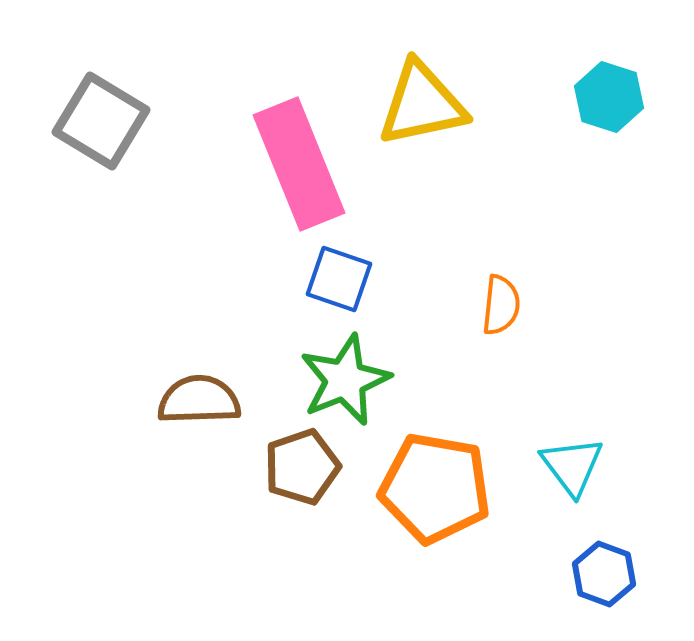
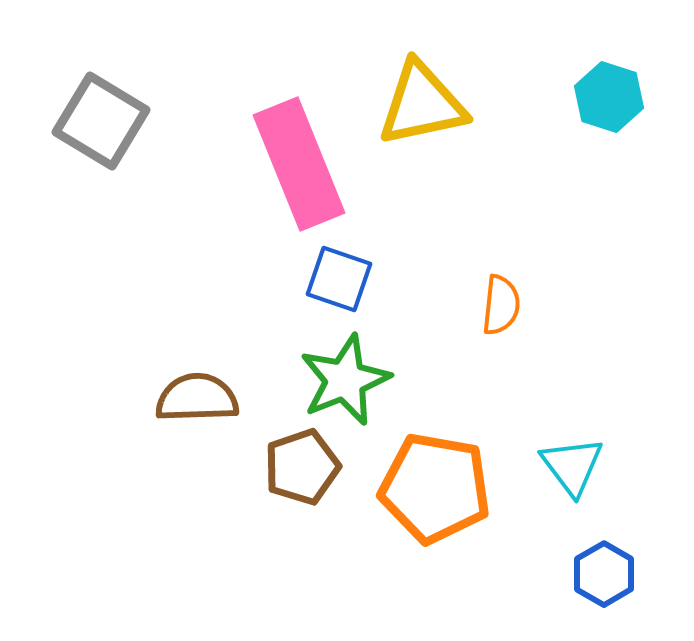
brown semicircle: moved 2 px left, 2 px up
blue hexagon: rotated 10 degrees clockwise
